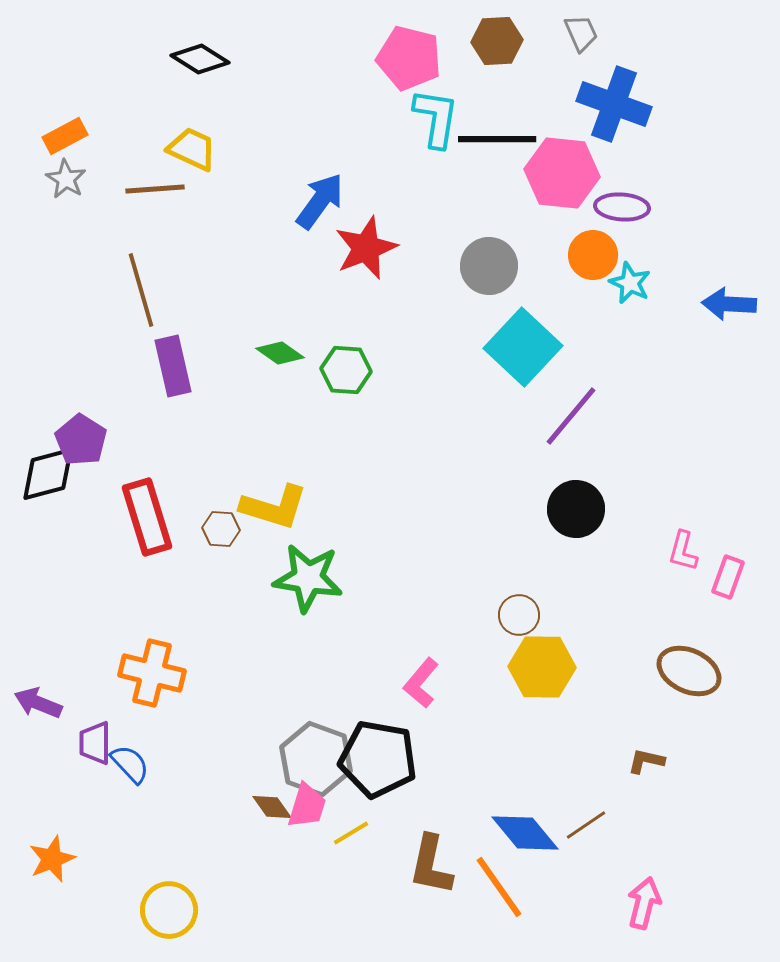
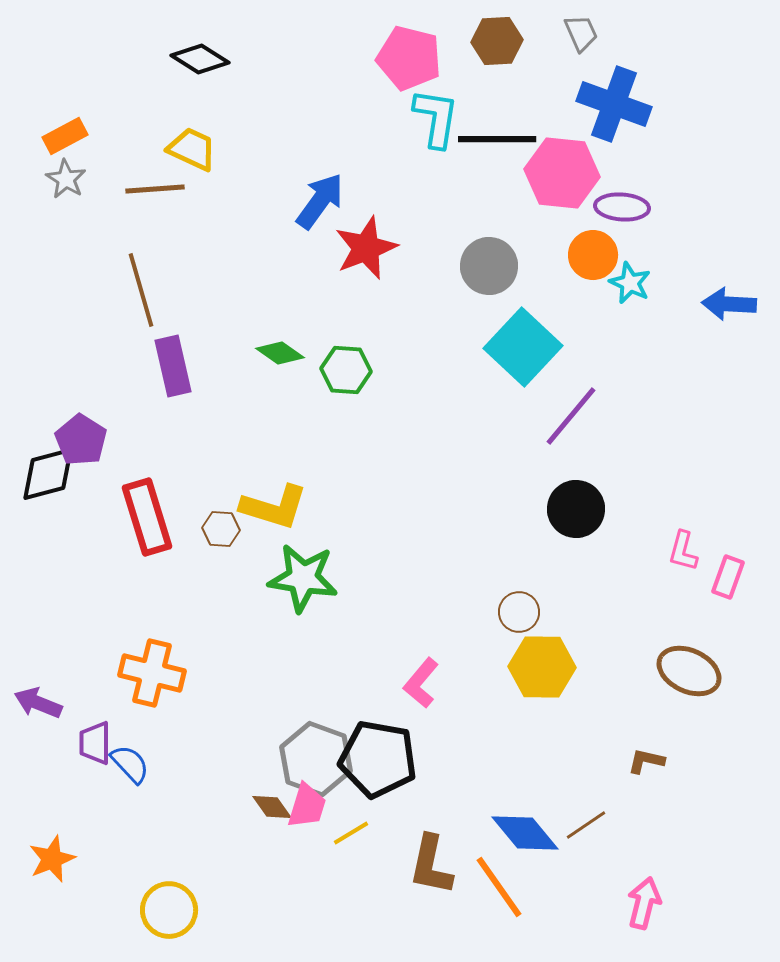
green star at (308, 578): moved 5 px left
brown circle at (519, 615): moved 3 px up
